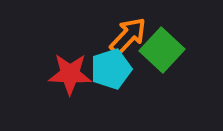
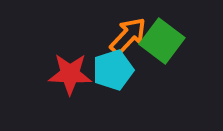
green square: moved 9 px up; rotated 6 degrees counterclockwise
cyan pentagon: moved 2 px right, 1 px down
